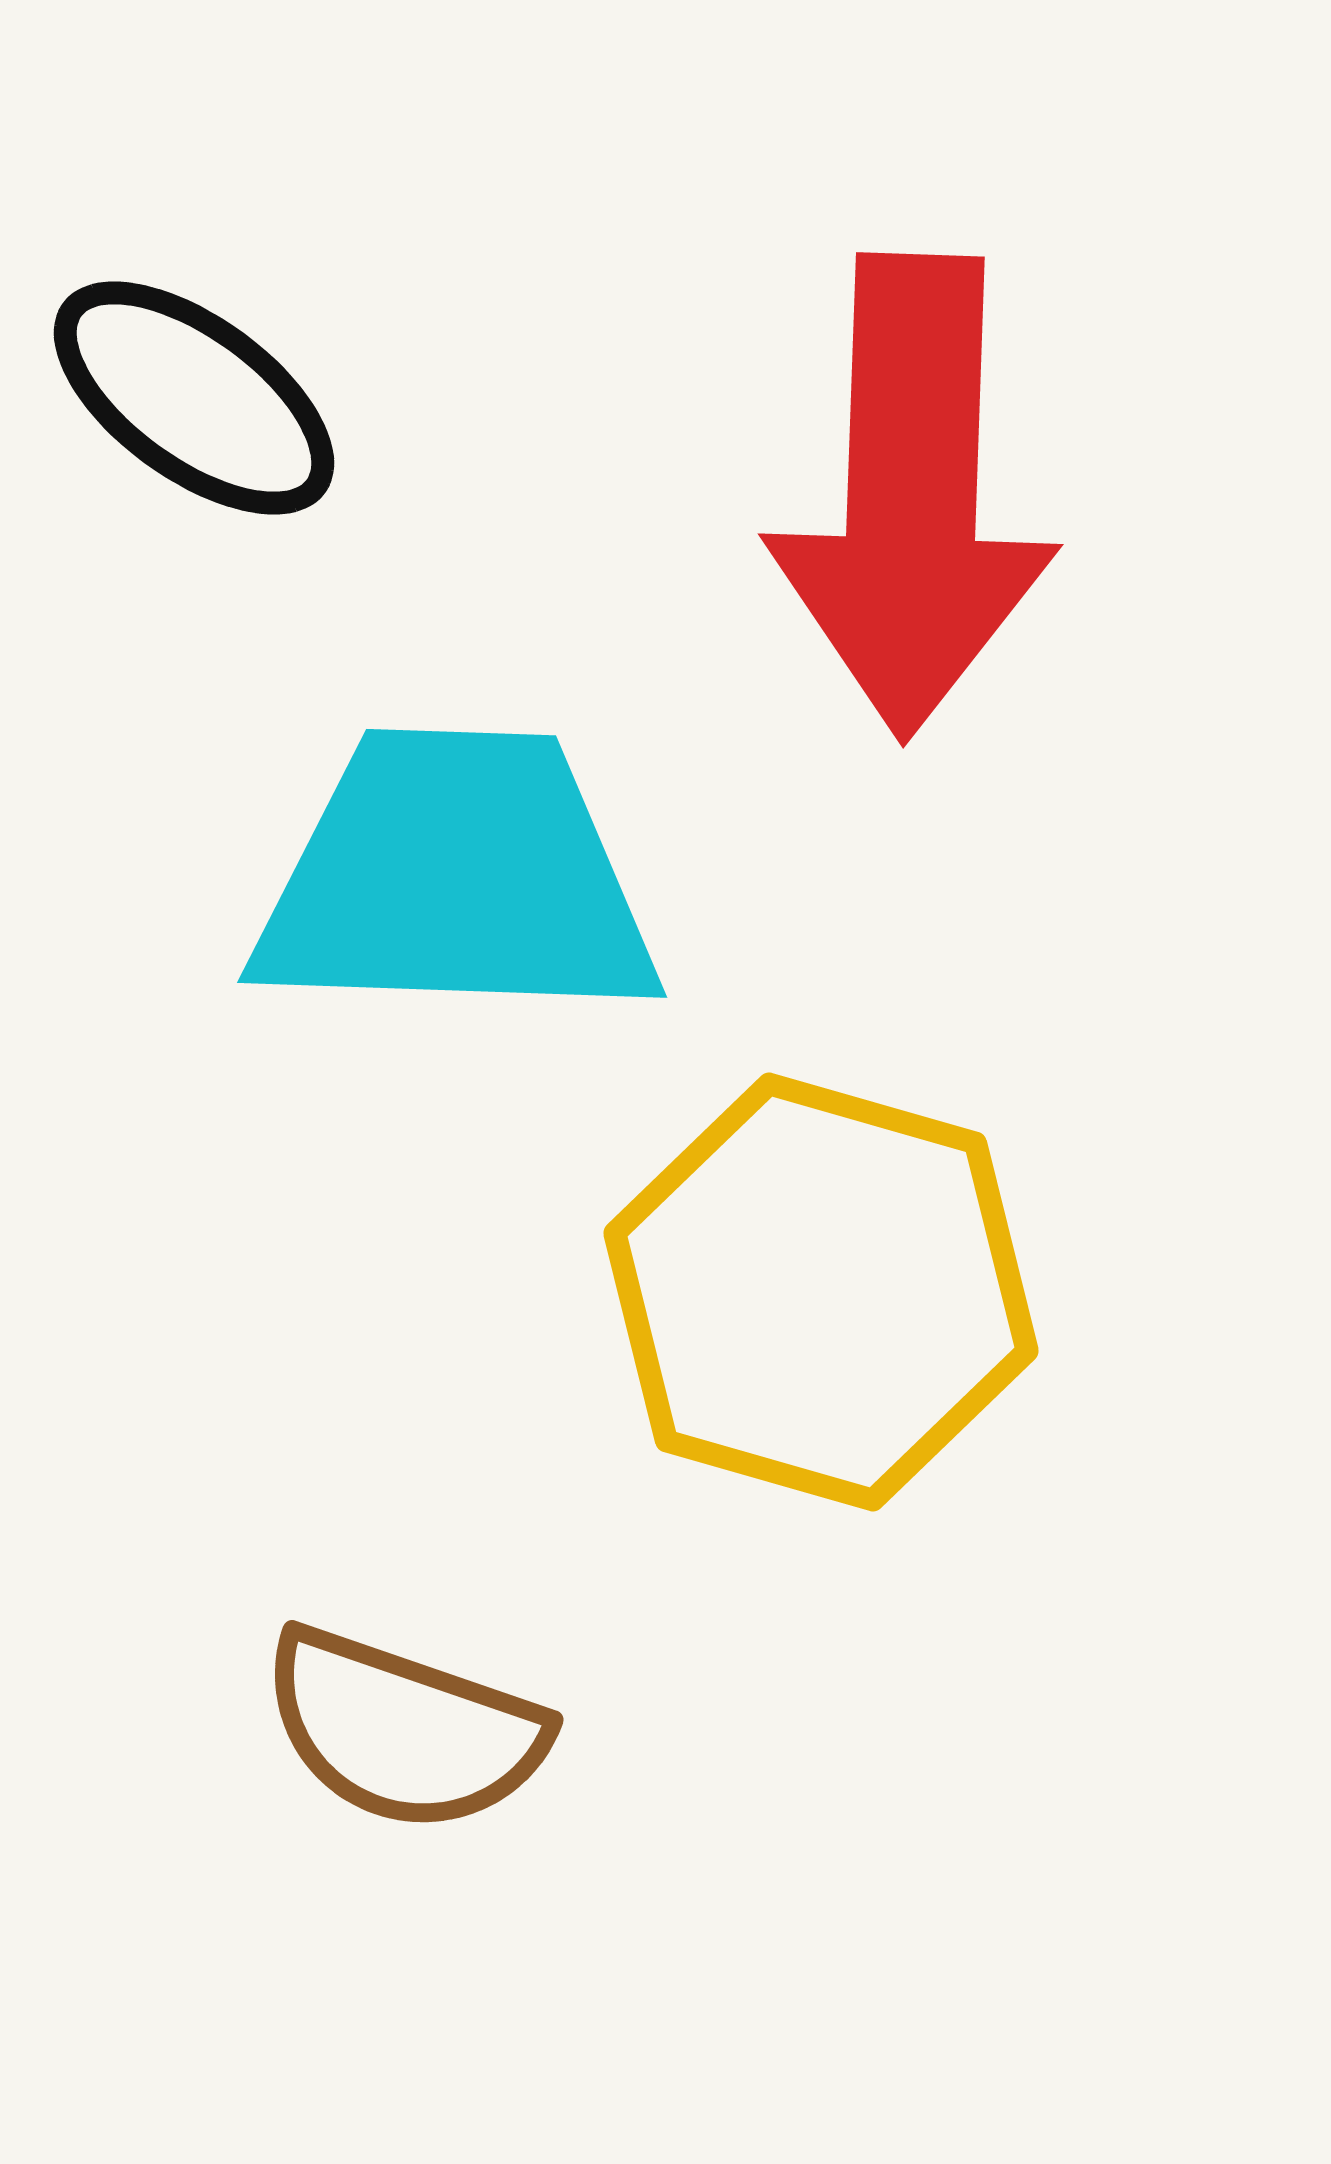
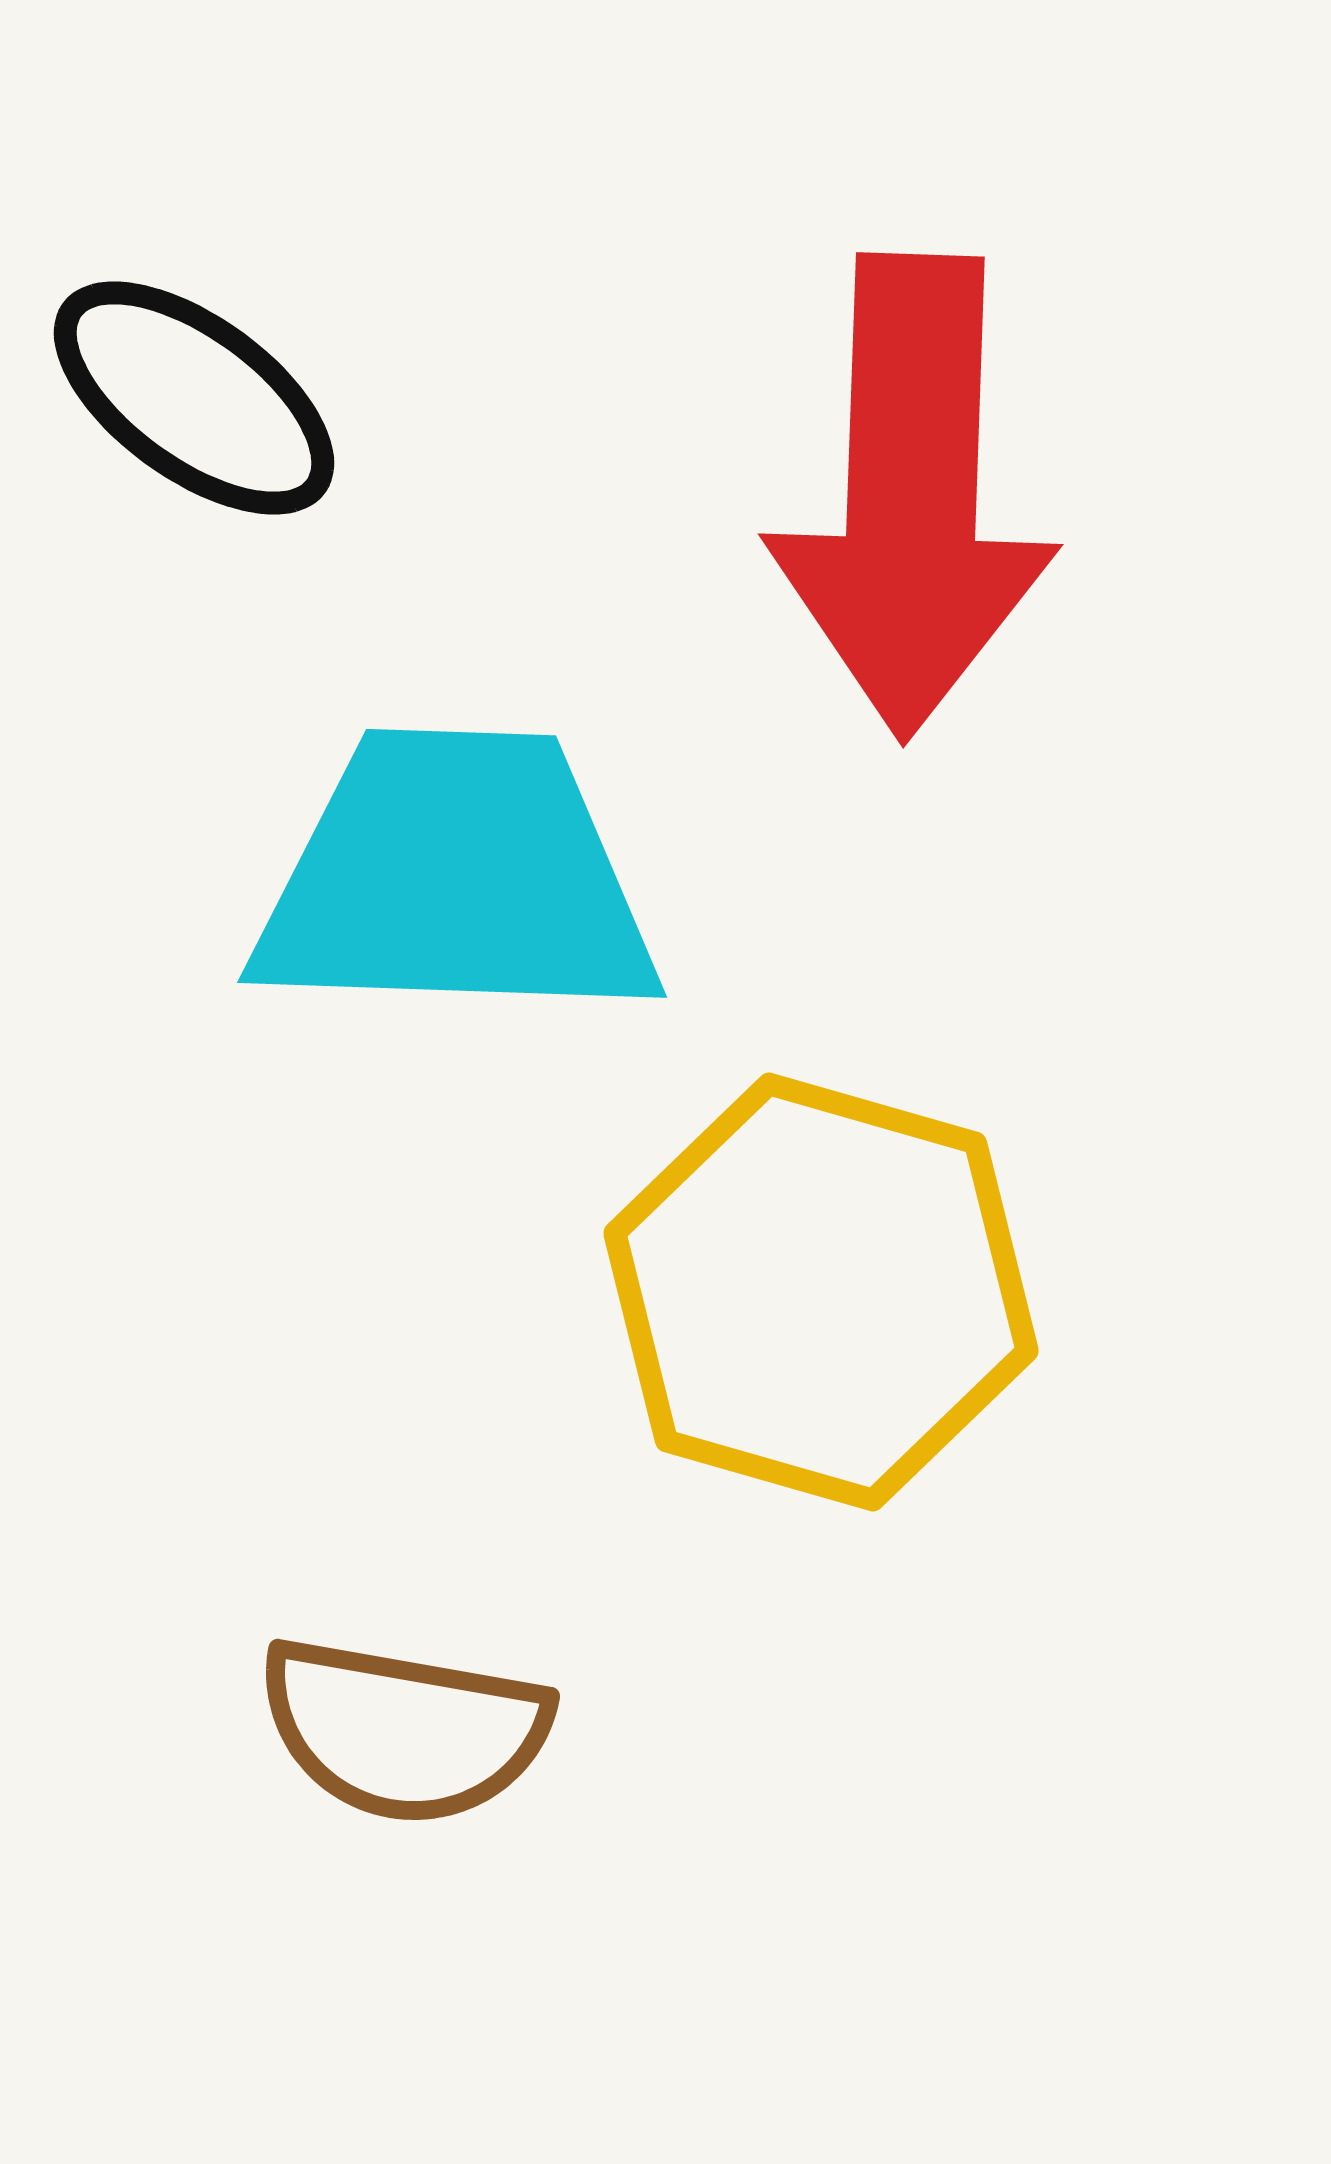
brown semicircle: rotated 9 degrees counterclockwise
